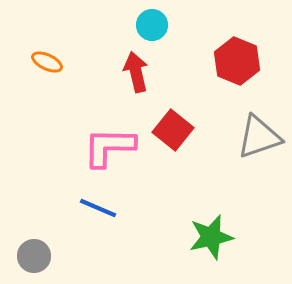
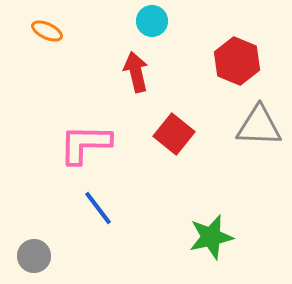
cyan circle: moved 4 px up
orange ellipse: moved 31 px up
red square: moved 1 px right, 4 px down
gray triangle: moved 11 px up; rotated 21 degrees clockwise
pink L-shape: moved 24 px left, 3 px up
blue line: rotated 30 degrees clockwise
